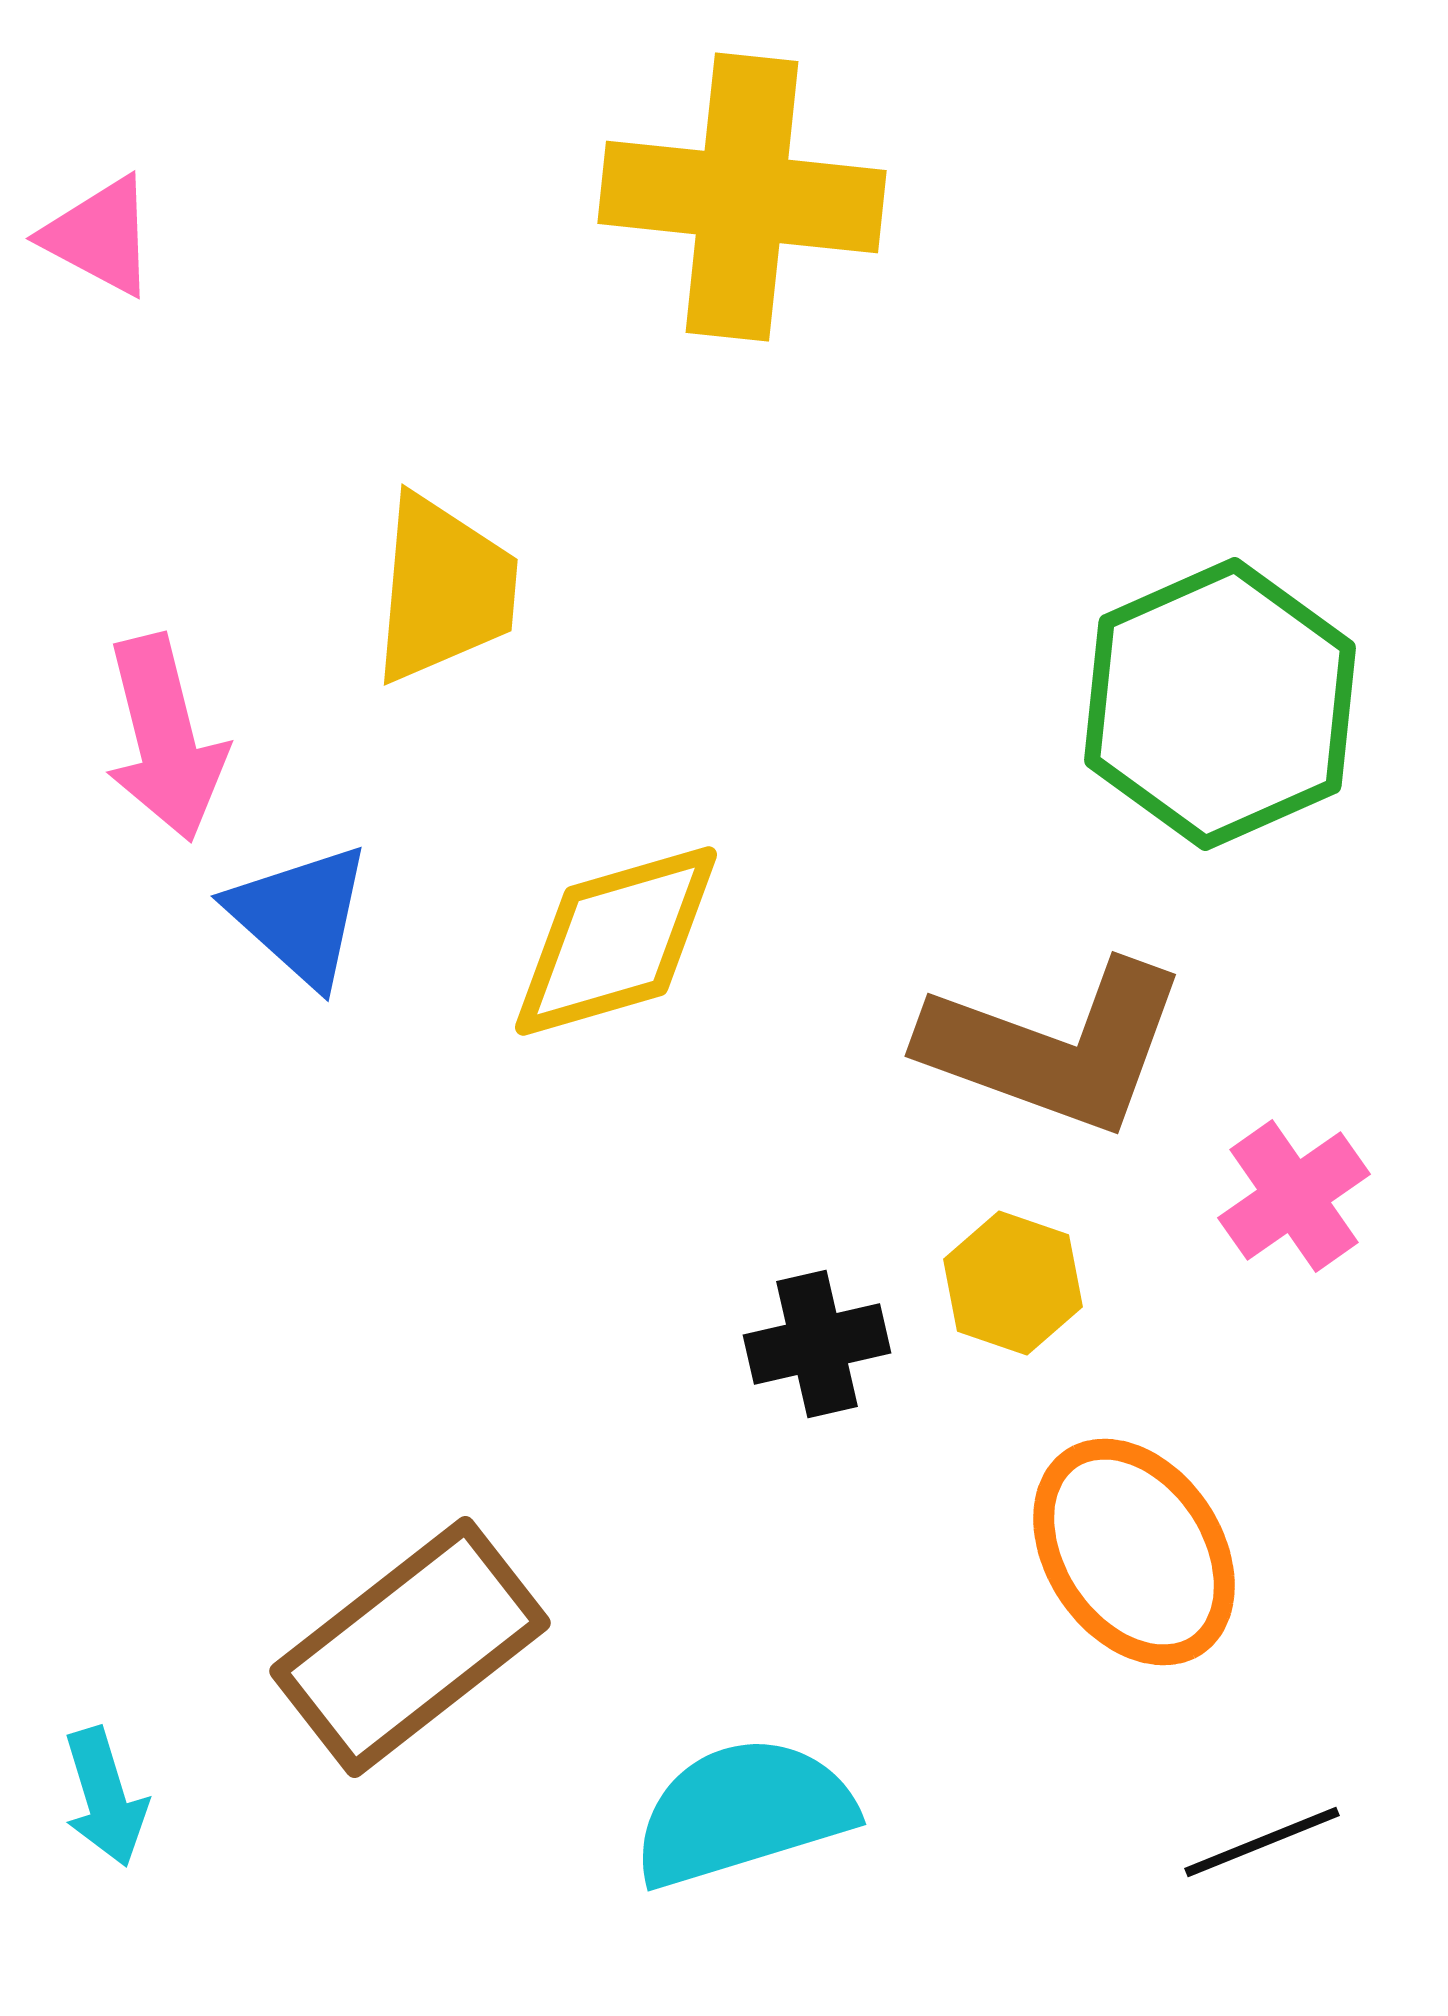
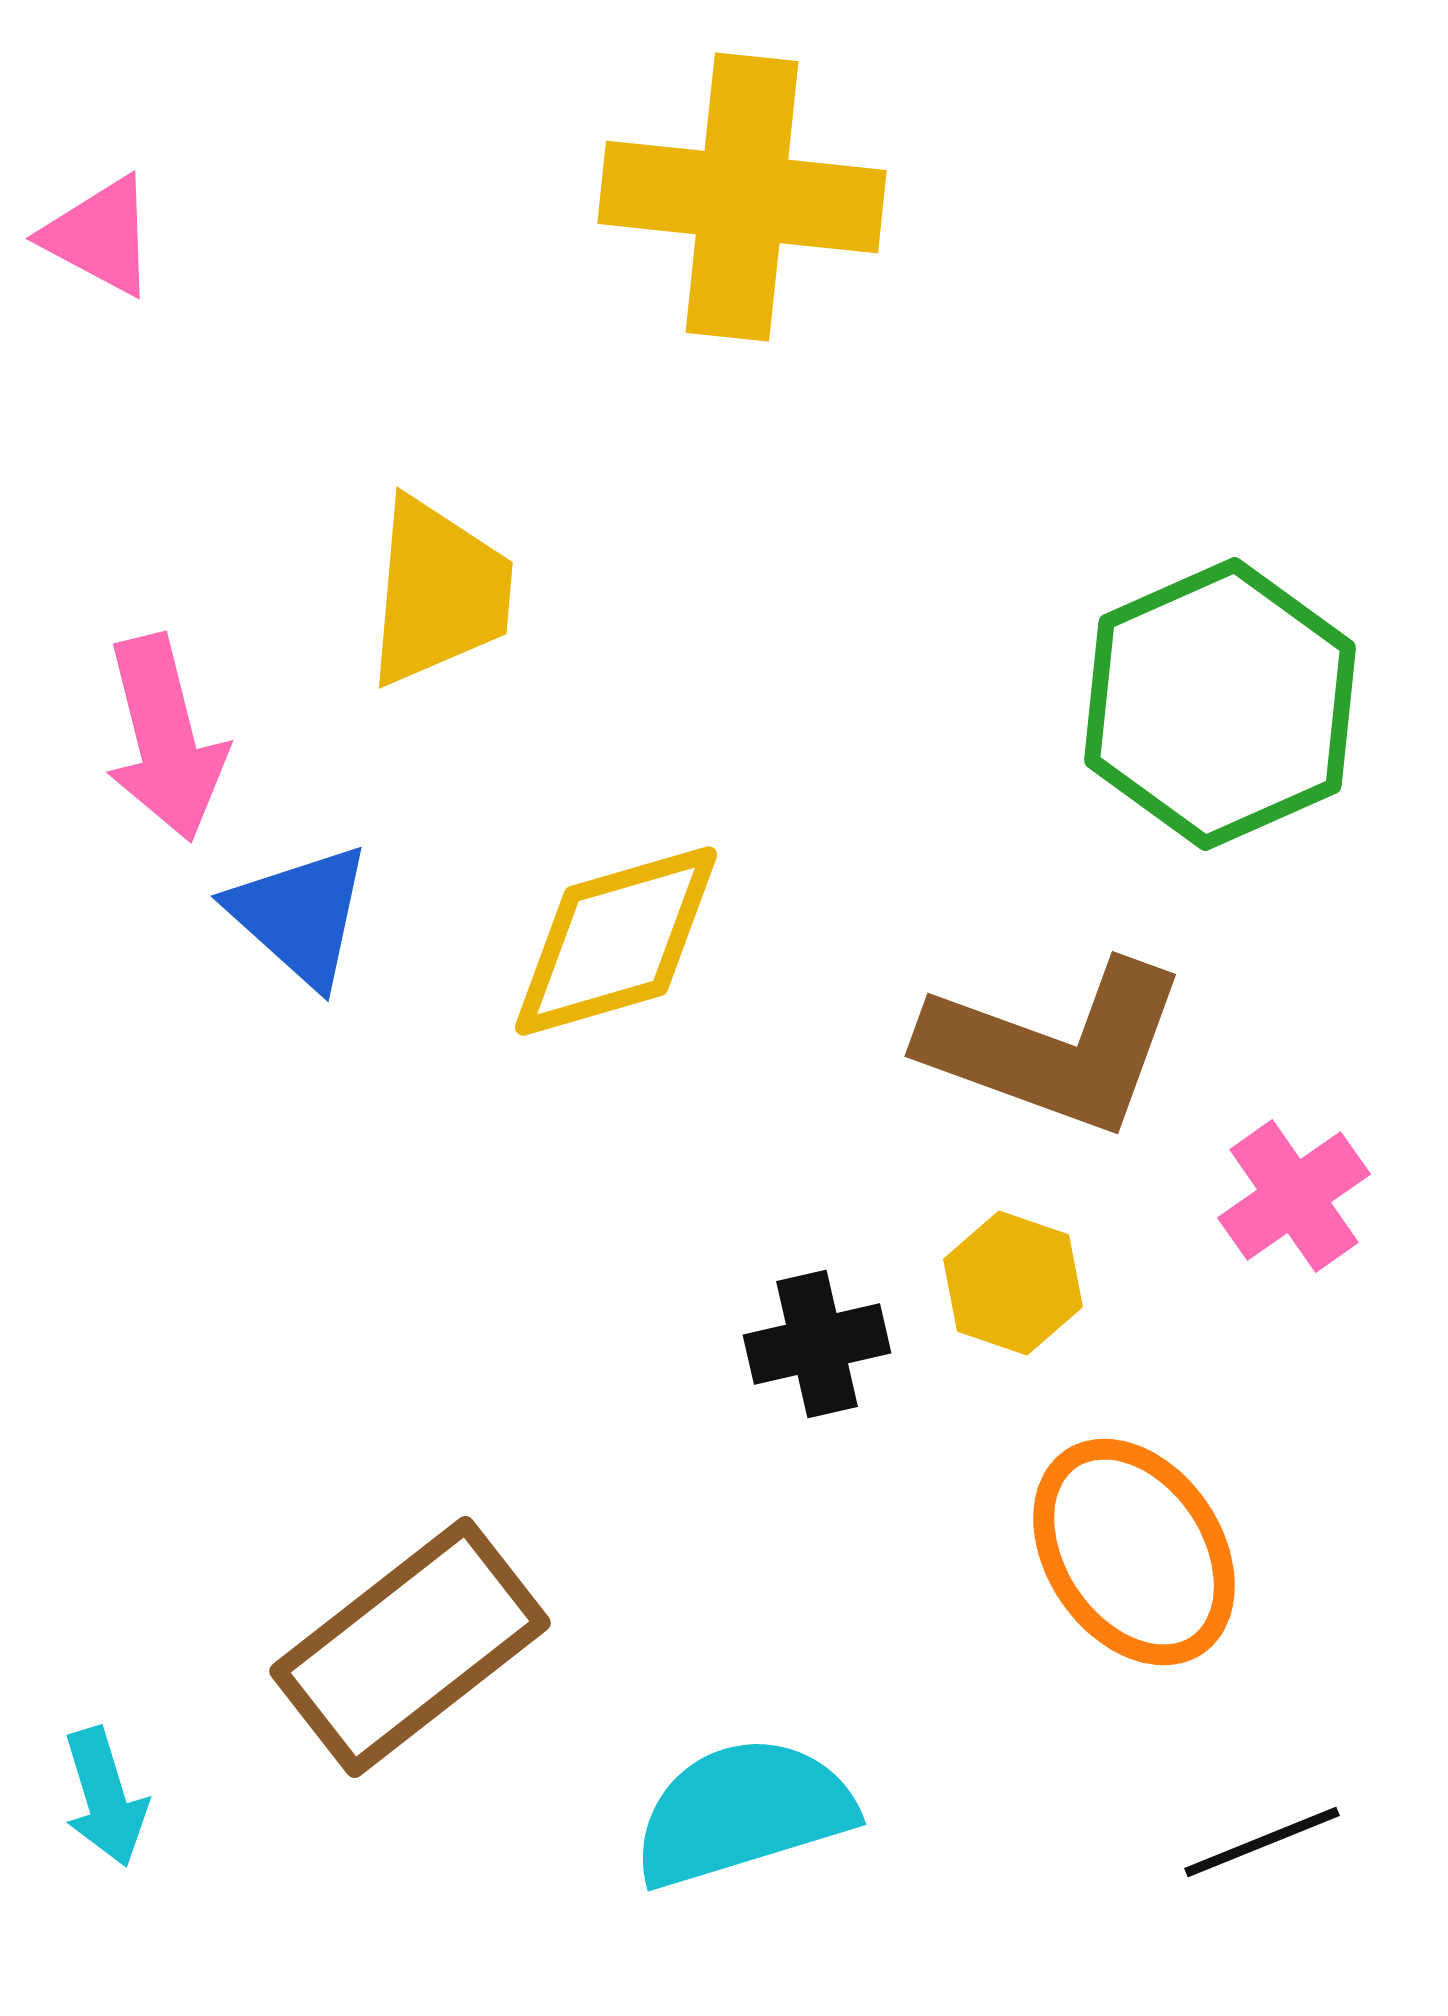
yellow trapezoid: moved 5 px left, 3 px down
